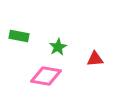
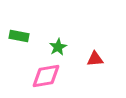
pink diamond: rotated 20 degrees counterclockwise
